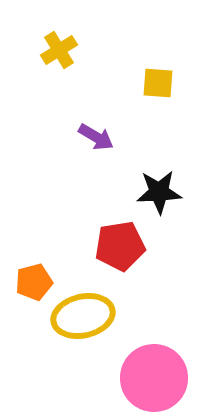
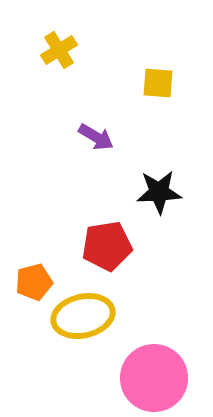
red pentagon: moved 13 px left
